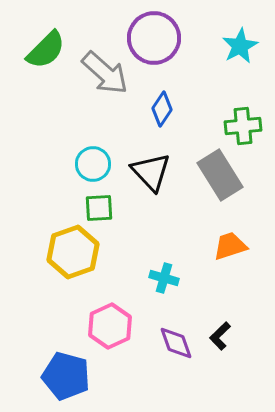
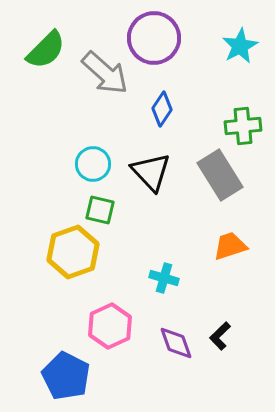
green square: moved 1 px right, 2 px down; rotated 16 degrees clockwise
blue pentagon: rotated 12 degrees clockwise
